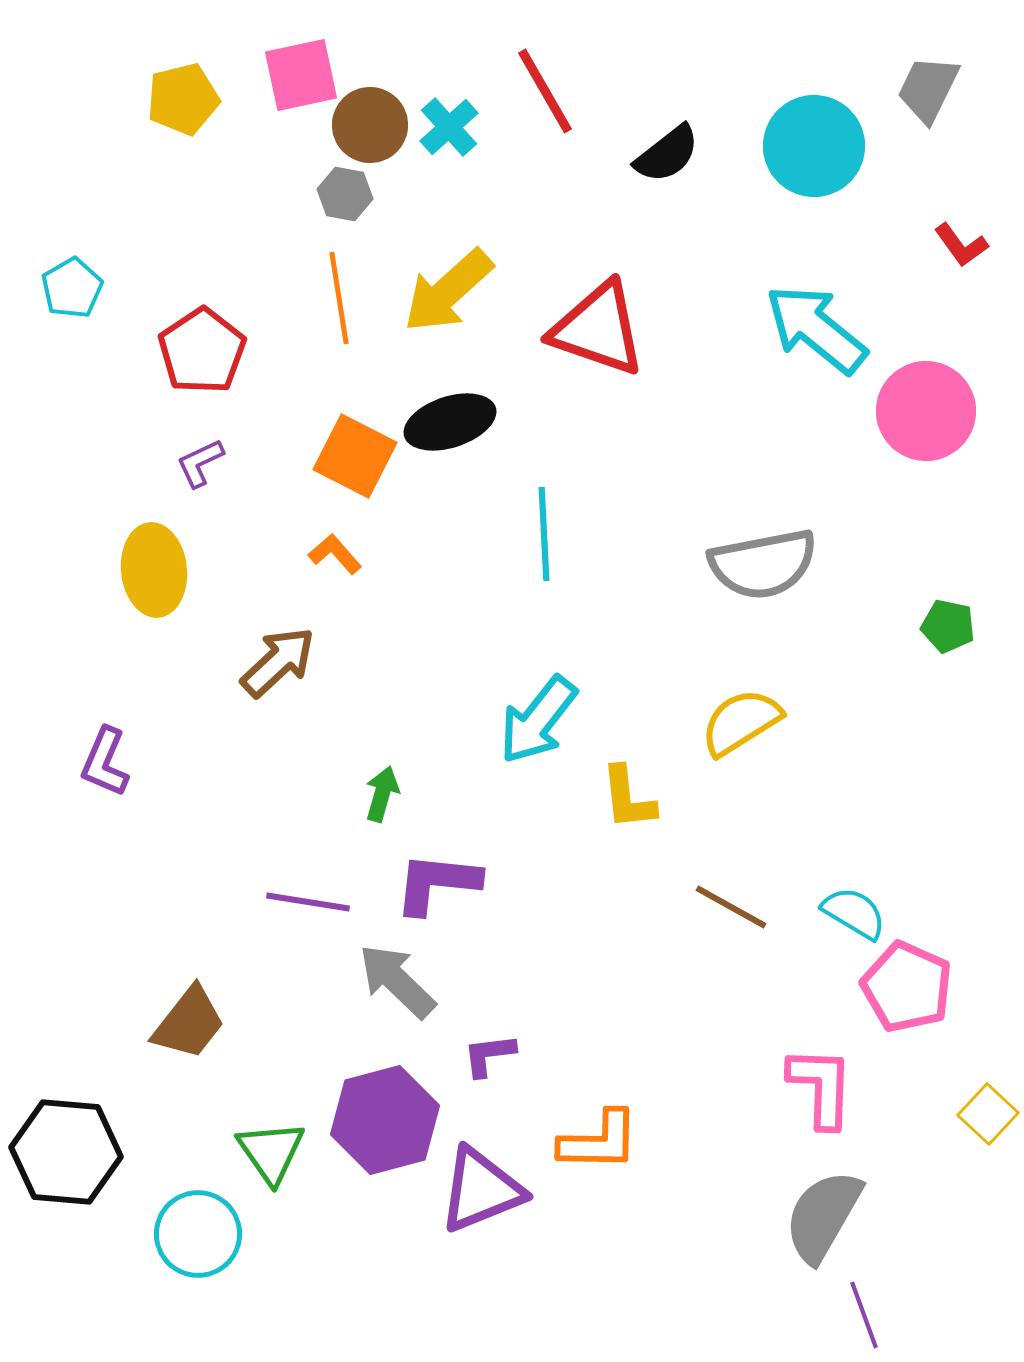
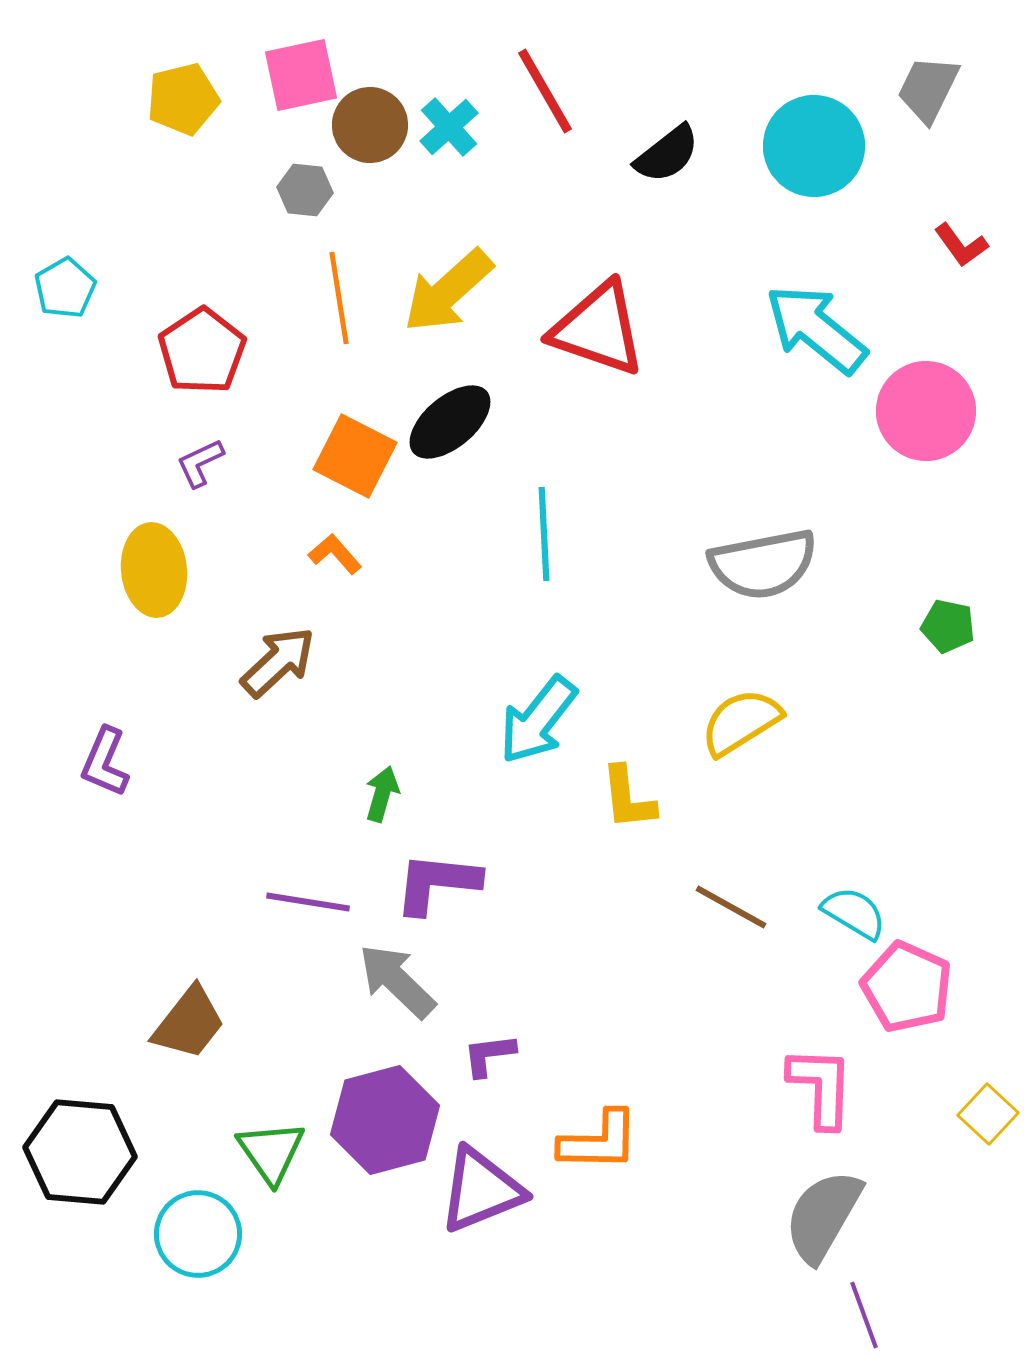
gray hexagon at (345, 194): moved 40 px left, 4 px up; rotated 4 degrees counterclockwise
cyan pentagon at (72, 288): moved 7 px left
black ellipse at (450, 422): rotated 22 degrees counterclockwise
black hexagon at (66, 1152): moved 14 px right
